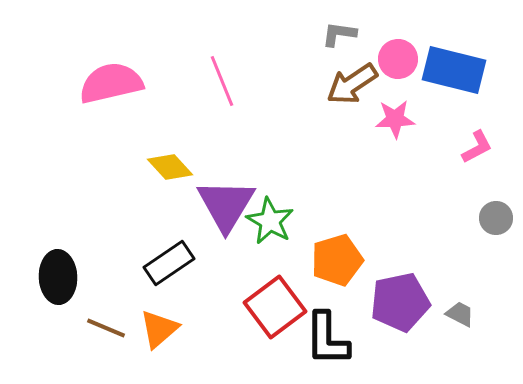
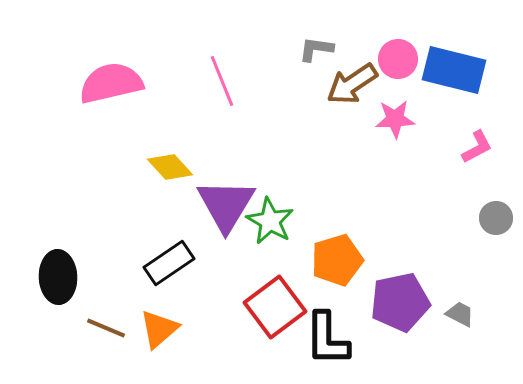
gray L-shape: moved 23 px left, 15 px down
